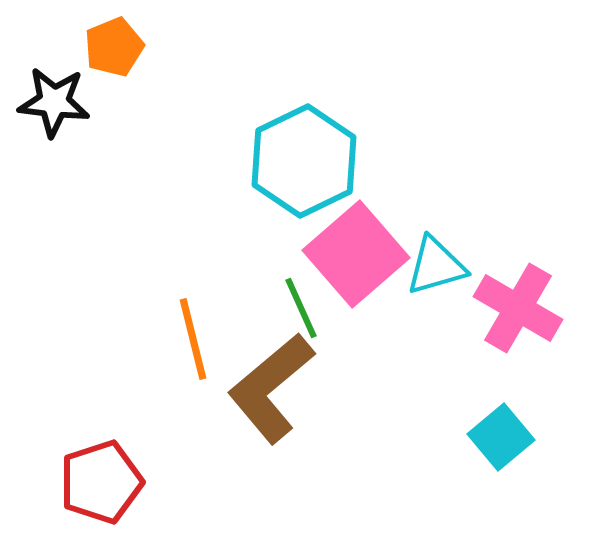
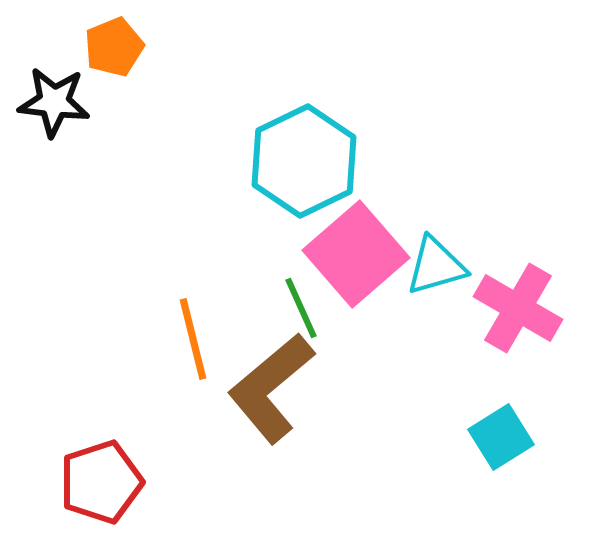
cyan square: rotated 8 degrees clockwise
